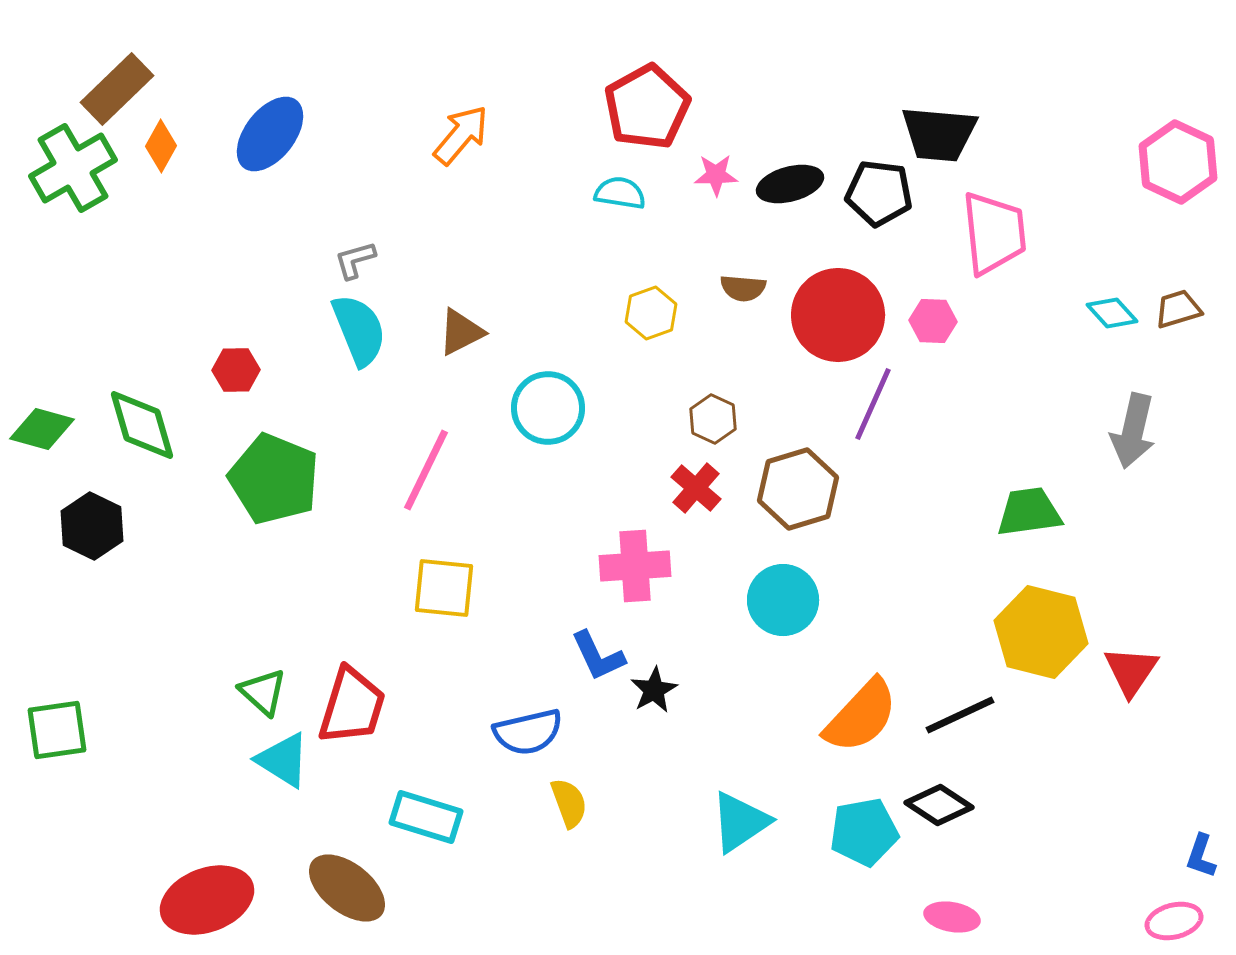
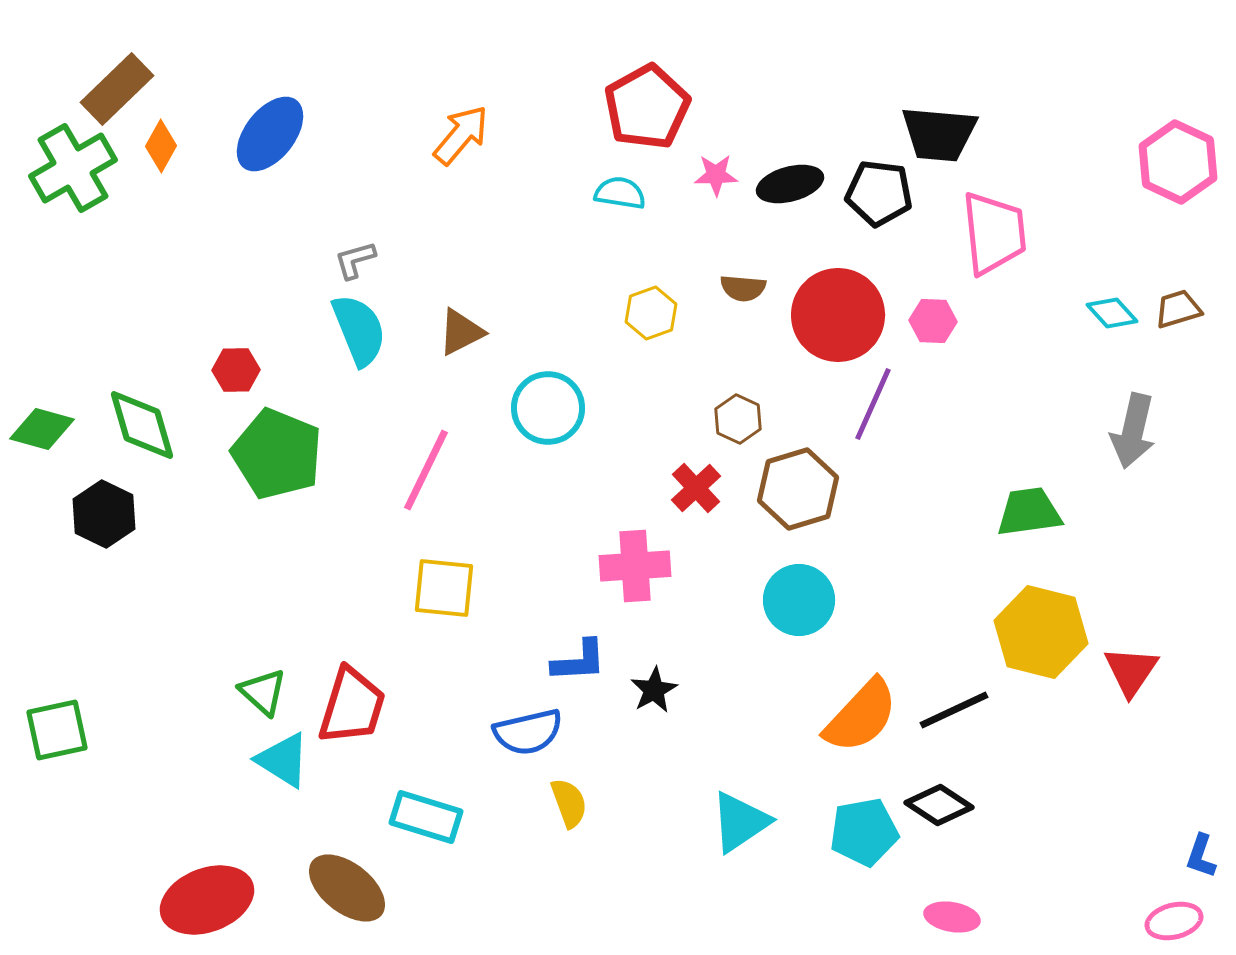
brown hexagon at (713, 419): moved 25 px right
green pentagon at (274, 479): moved 3 px right, 25 px up
red cross at (696, 488): rotated 6 degrees clockwise
black hexagon at (92, 526): moved 12 px right, 12 px up
cyan circle at (783, 600): moved 16 px right
blue L-shape at (598, 656): moved 19 px left, 5 px down; rotated 68 degrees counterclockwise
black line at (960, 715): moved 6 px left, 5 px up
green square at (57, 730): rotated 4 degrees counterclockwise
